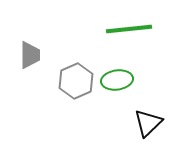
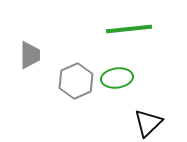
green ellipse: moved 2 px up
